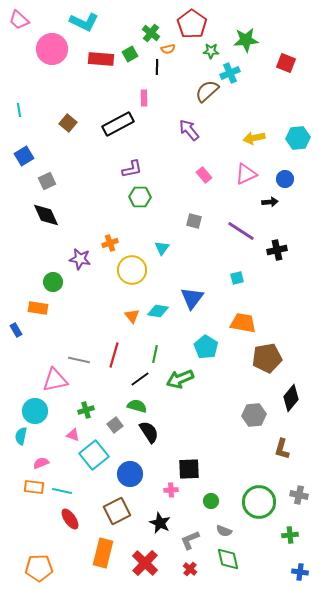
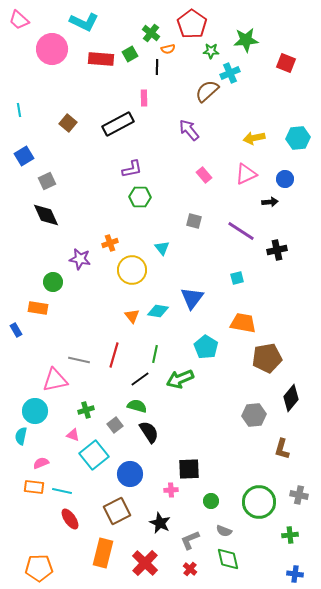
cyan triangle at (162, 248): rotated 14 degrees counterclockwise
blue cross at (300, 572): moved 5 px left, 2 px down
